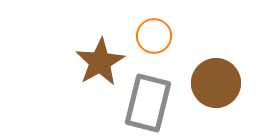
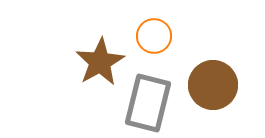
brown circle: moved 3 px left, 2 px down
